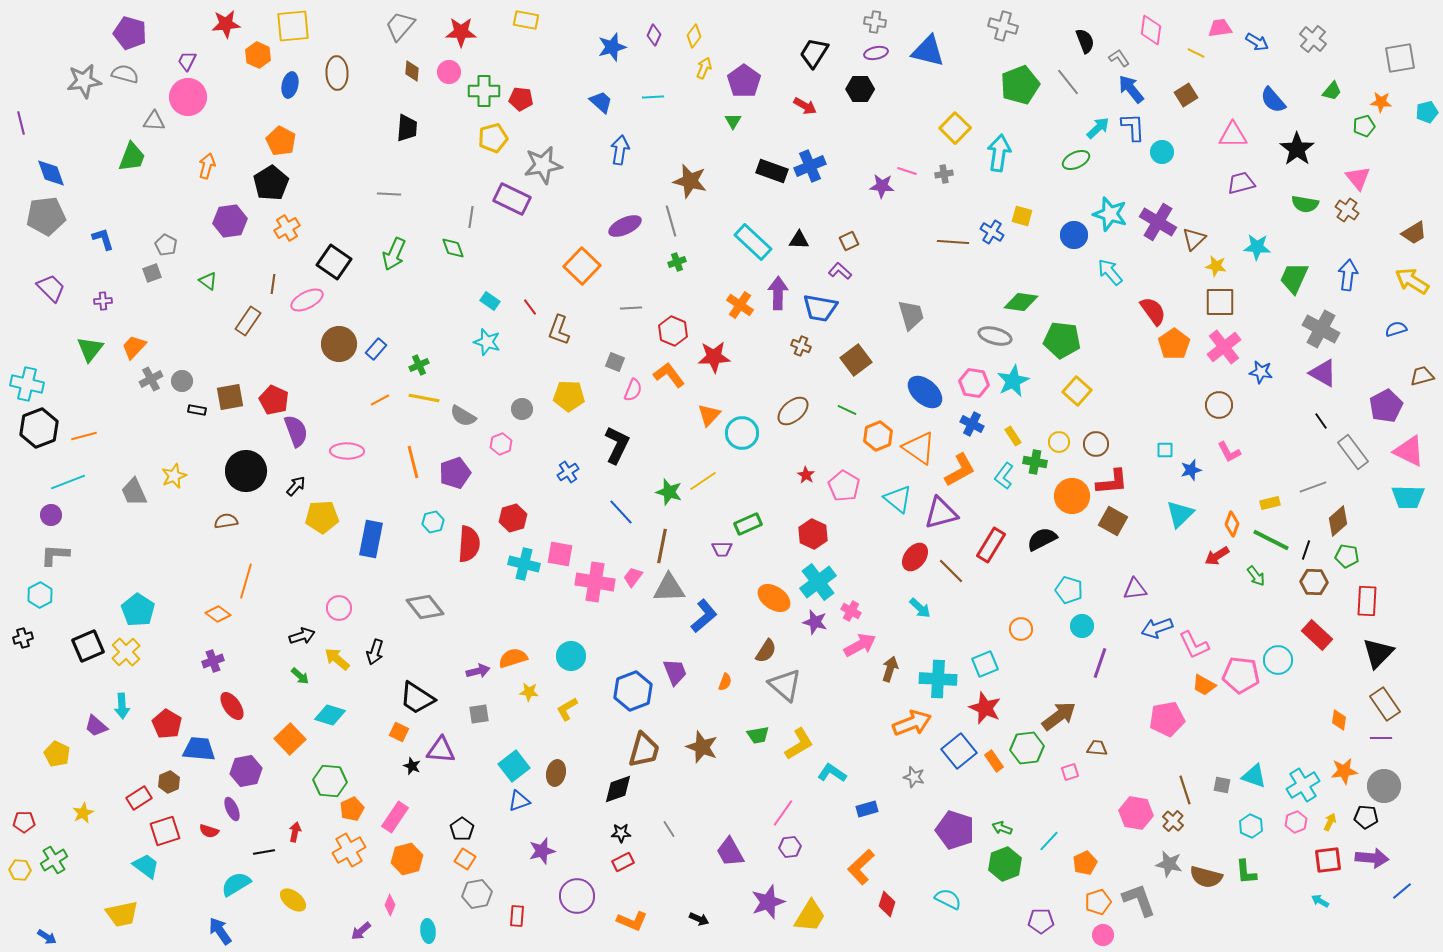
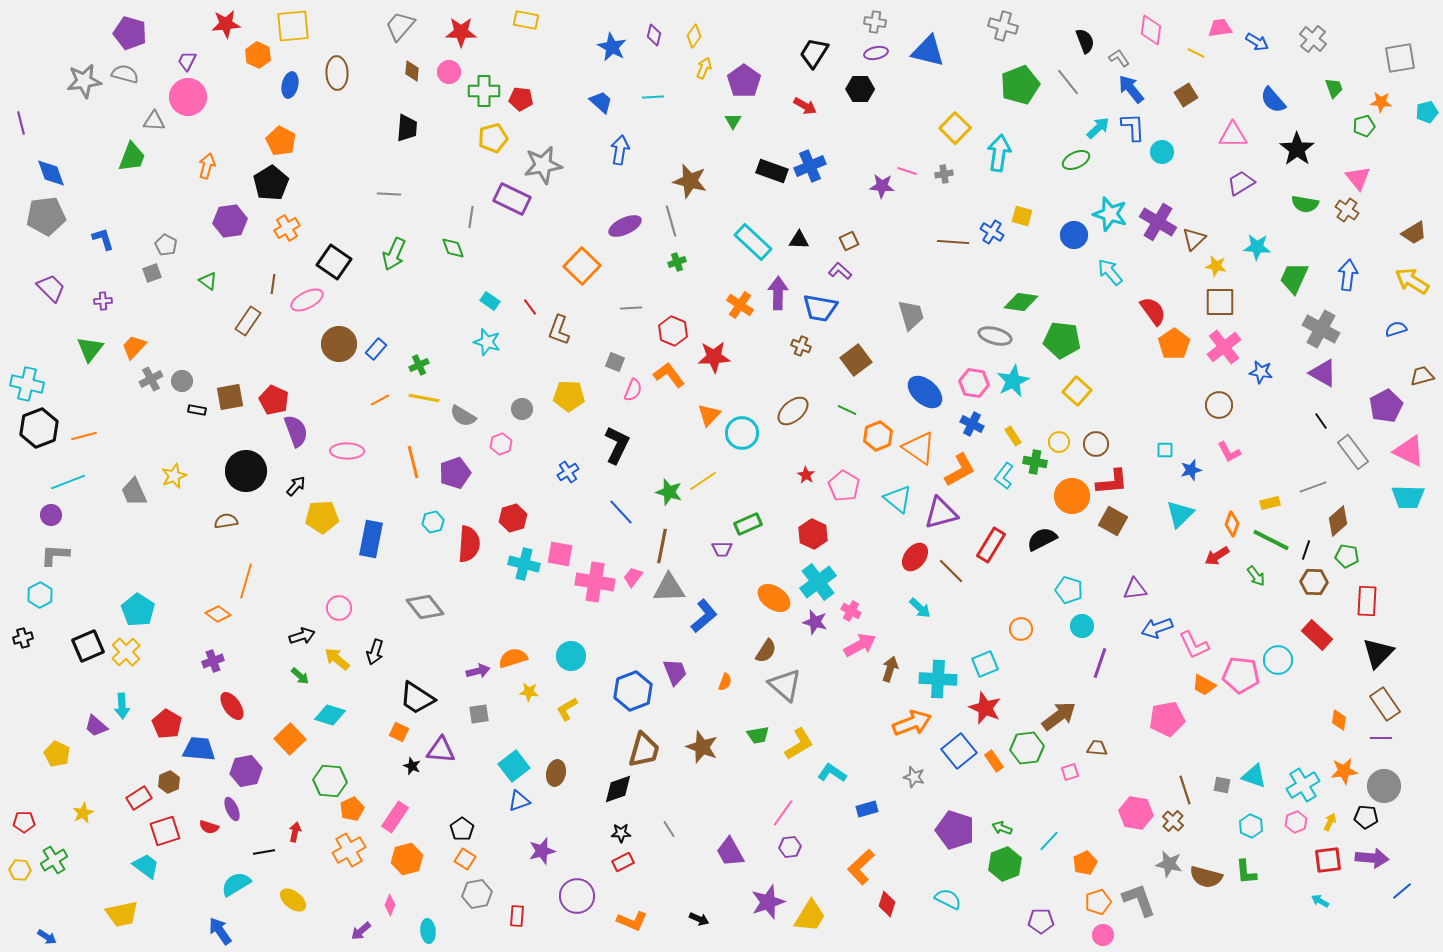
purple diamond at (654, 35): rotated 10 degrees counterclockwise
blue star at (612, 47): rotated 28 degrees counterclockwise
green trapezoid at (1332, 91): moved 2 px right, 3 px up; rotated 60 degrees counterclockwise
purple trapezoid at (1241, 183): rotated 16 degrees counterclockwise
red semicircle at (209, 831): moved 4 px up
